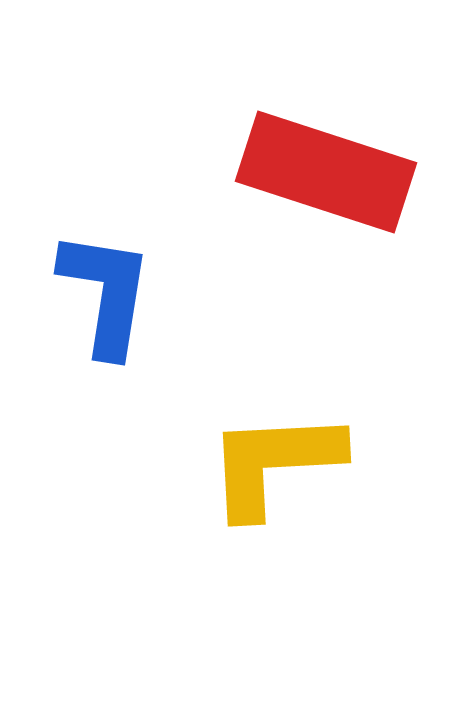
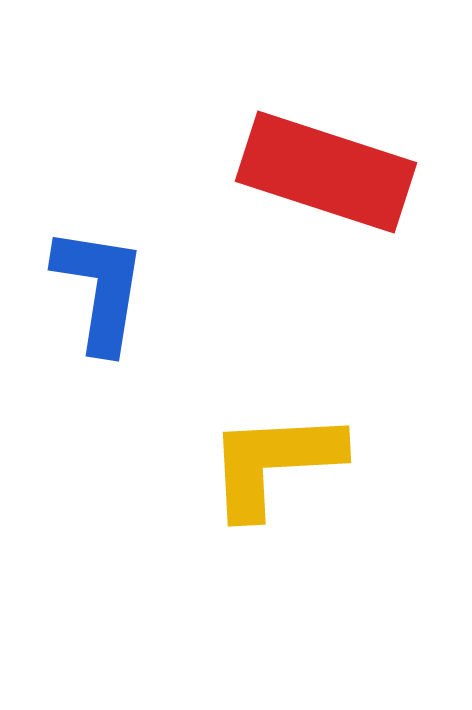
blue L-shape: moved 6 px left, 4 px up
